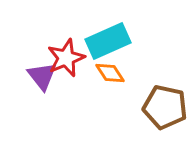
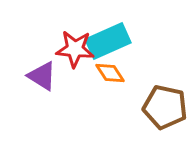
red star: moved 9 px right, 9 px up; rotated 27 degrees clockwise
purple triangle: rotated 20 degrees counterclockwise
